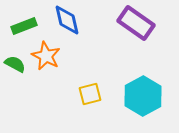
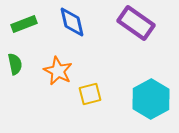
blue diamond: moved 5 px right, 2 px down
green rectangle: moved 2 px up
orange star: moved 12 px right, 15 px down
green semicircle: rotated 50 degrees clockwise
cyan hexagon: moved 8 px right, 3 px down
